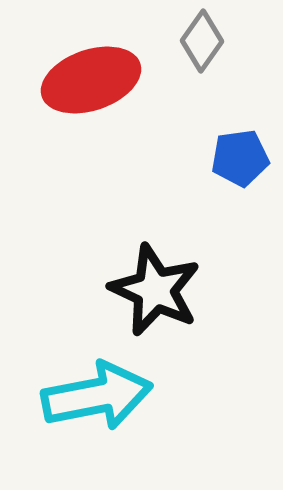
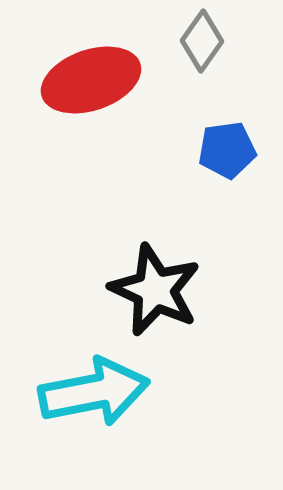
blue pentagon: moved 13 px left, 8 px up
cyan arrow: moved 3 px left, 4 px up
